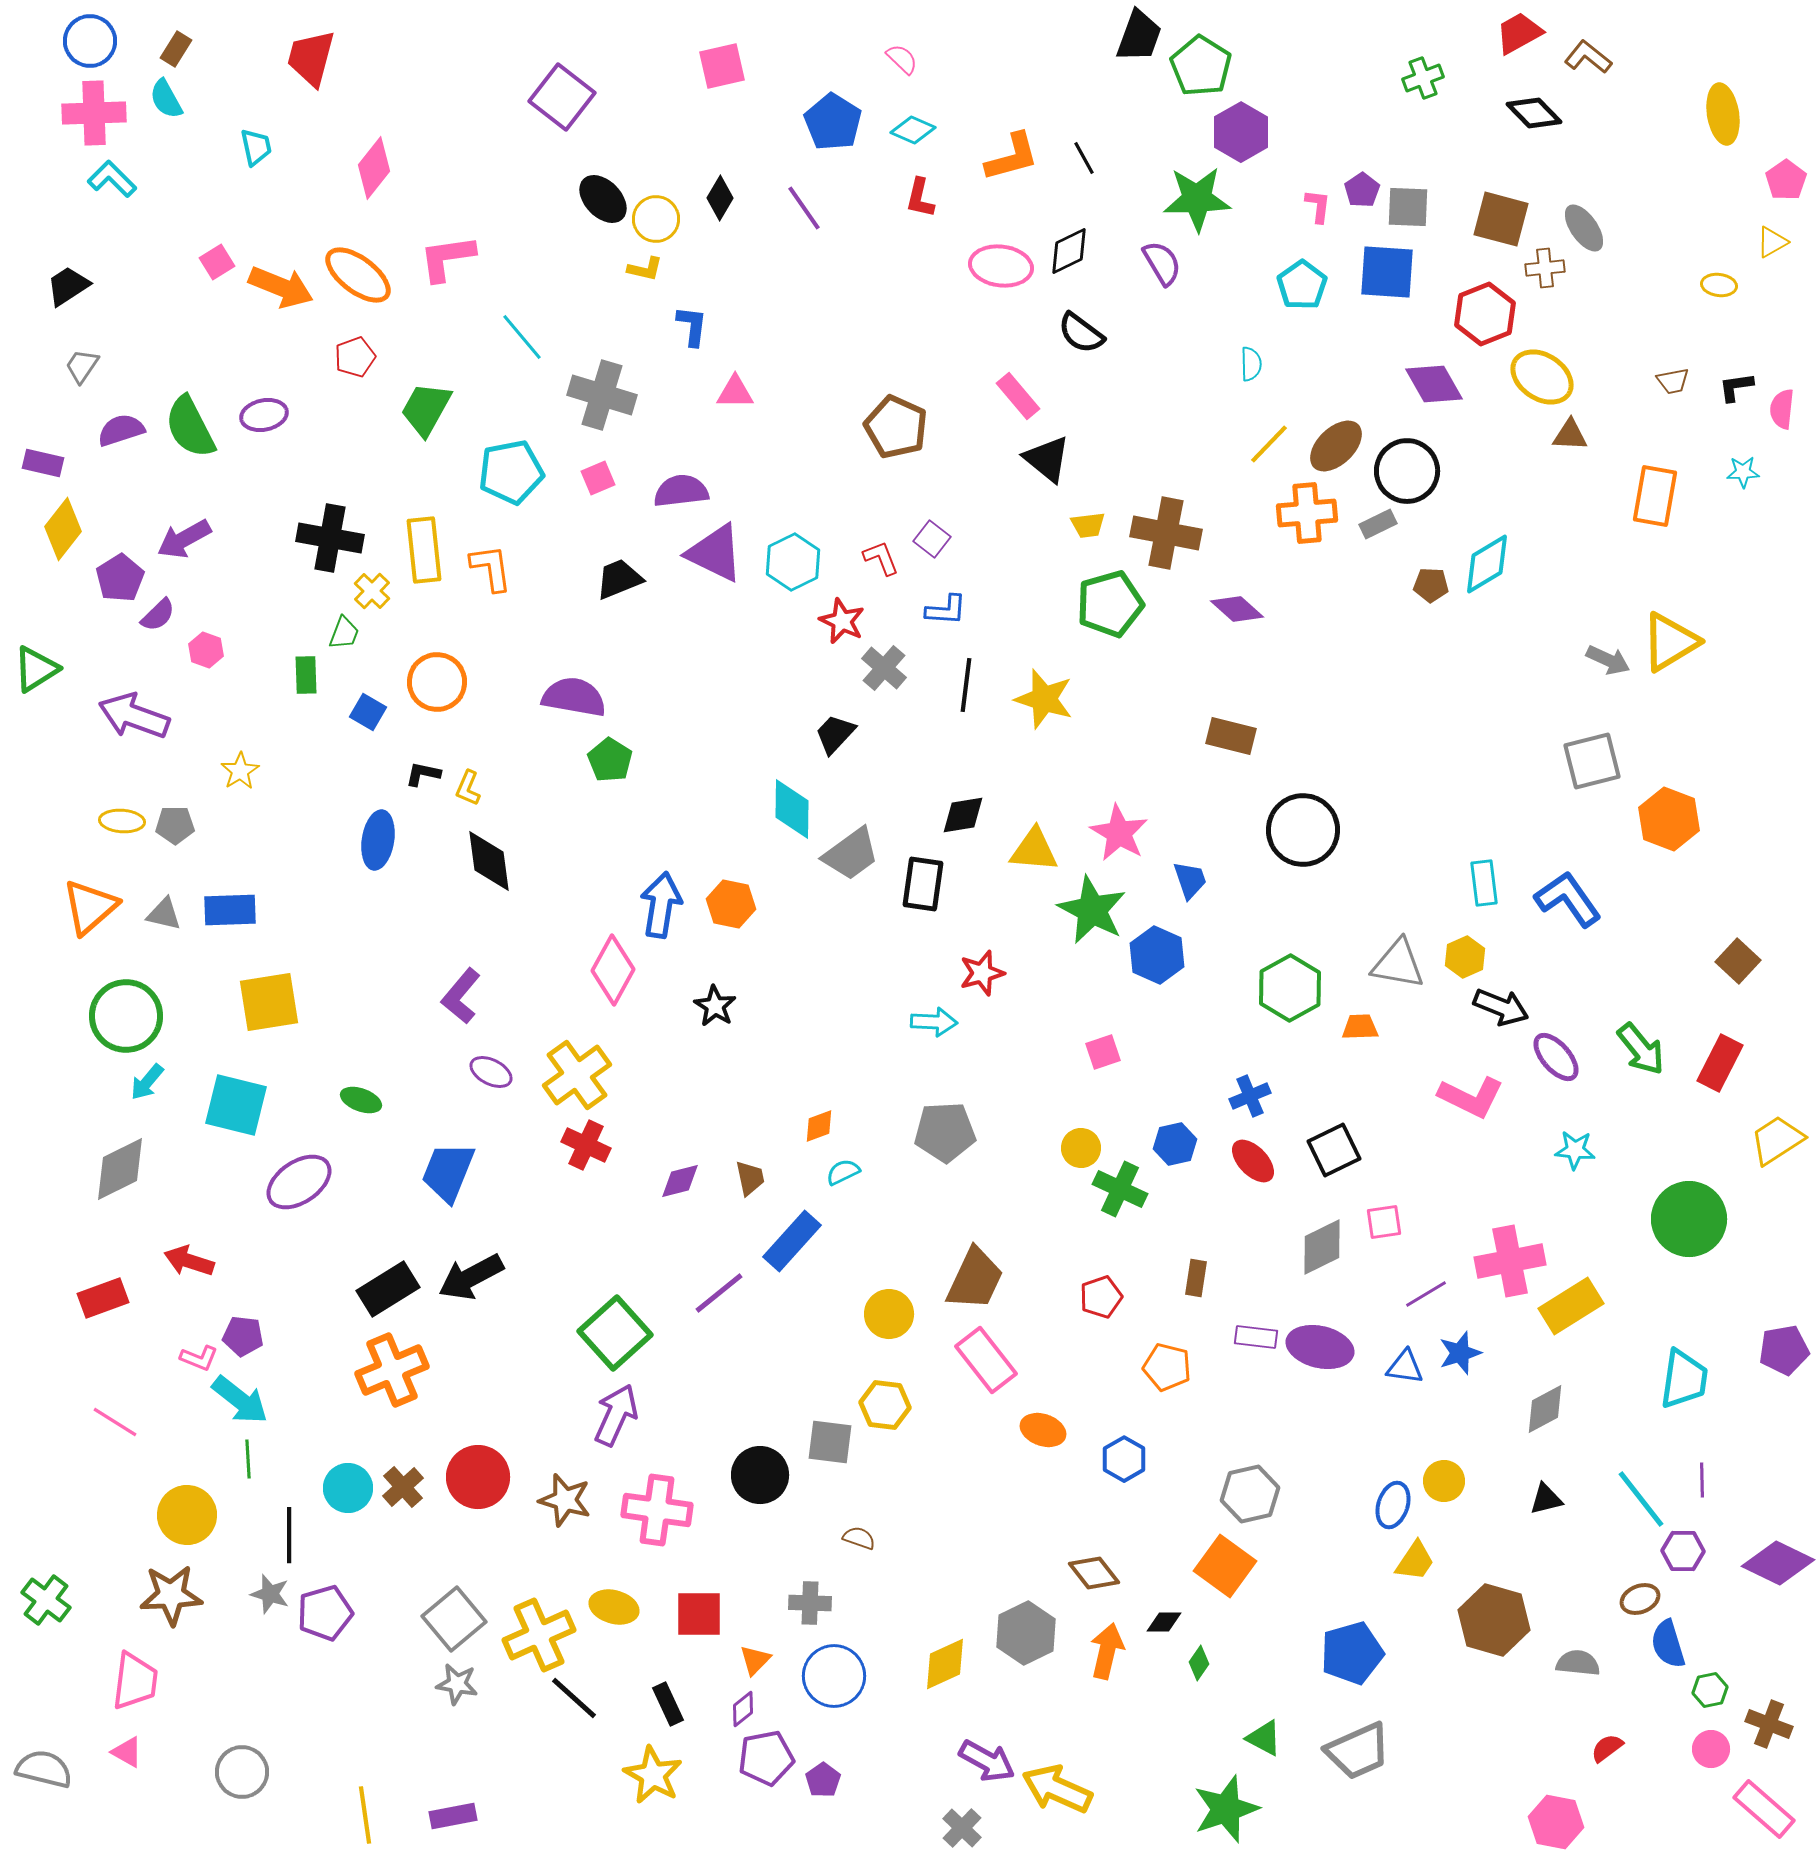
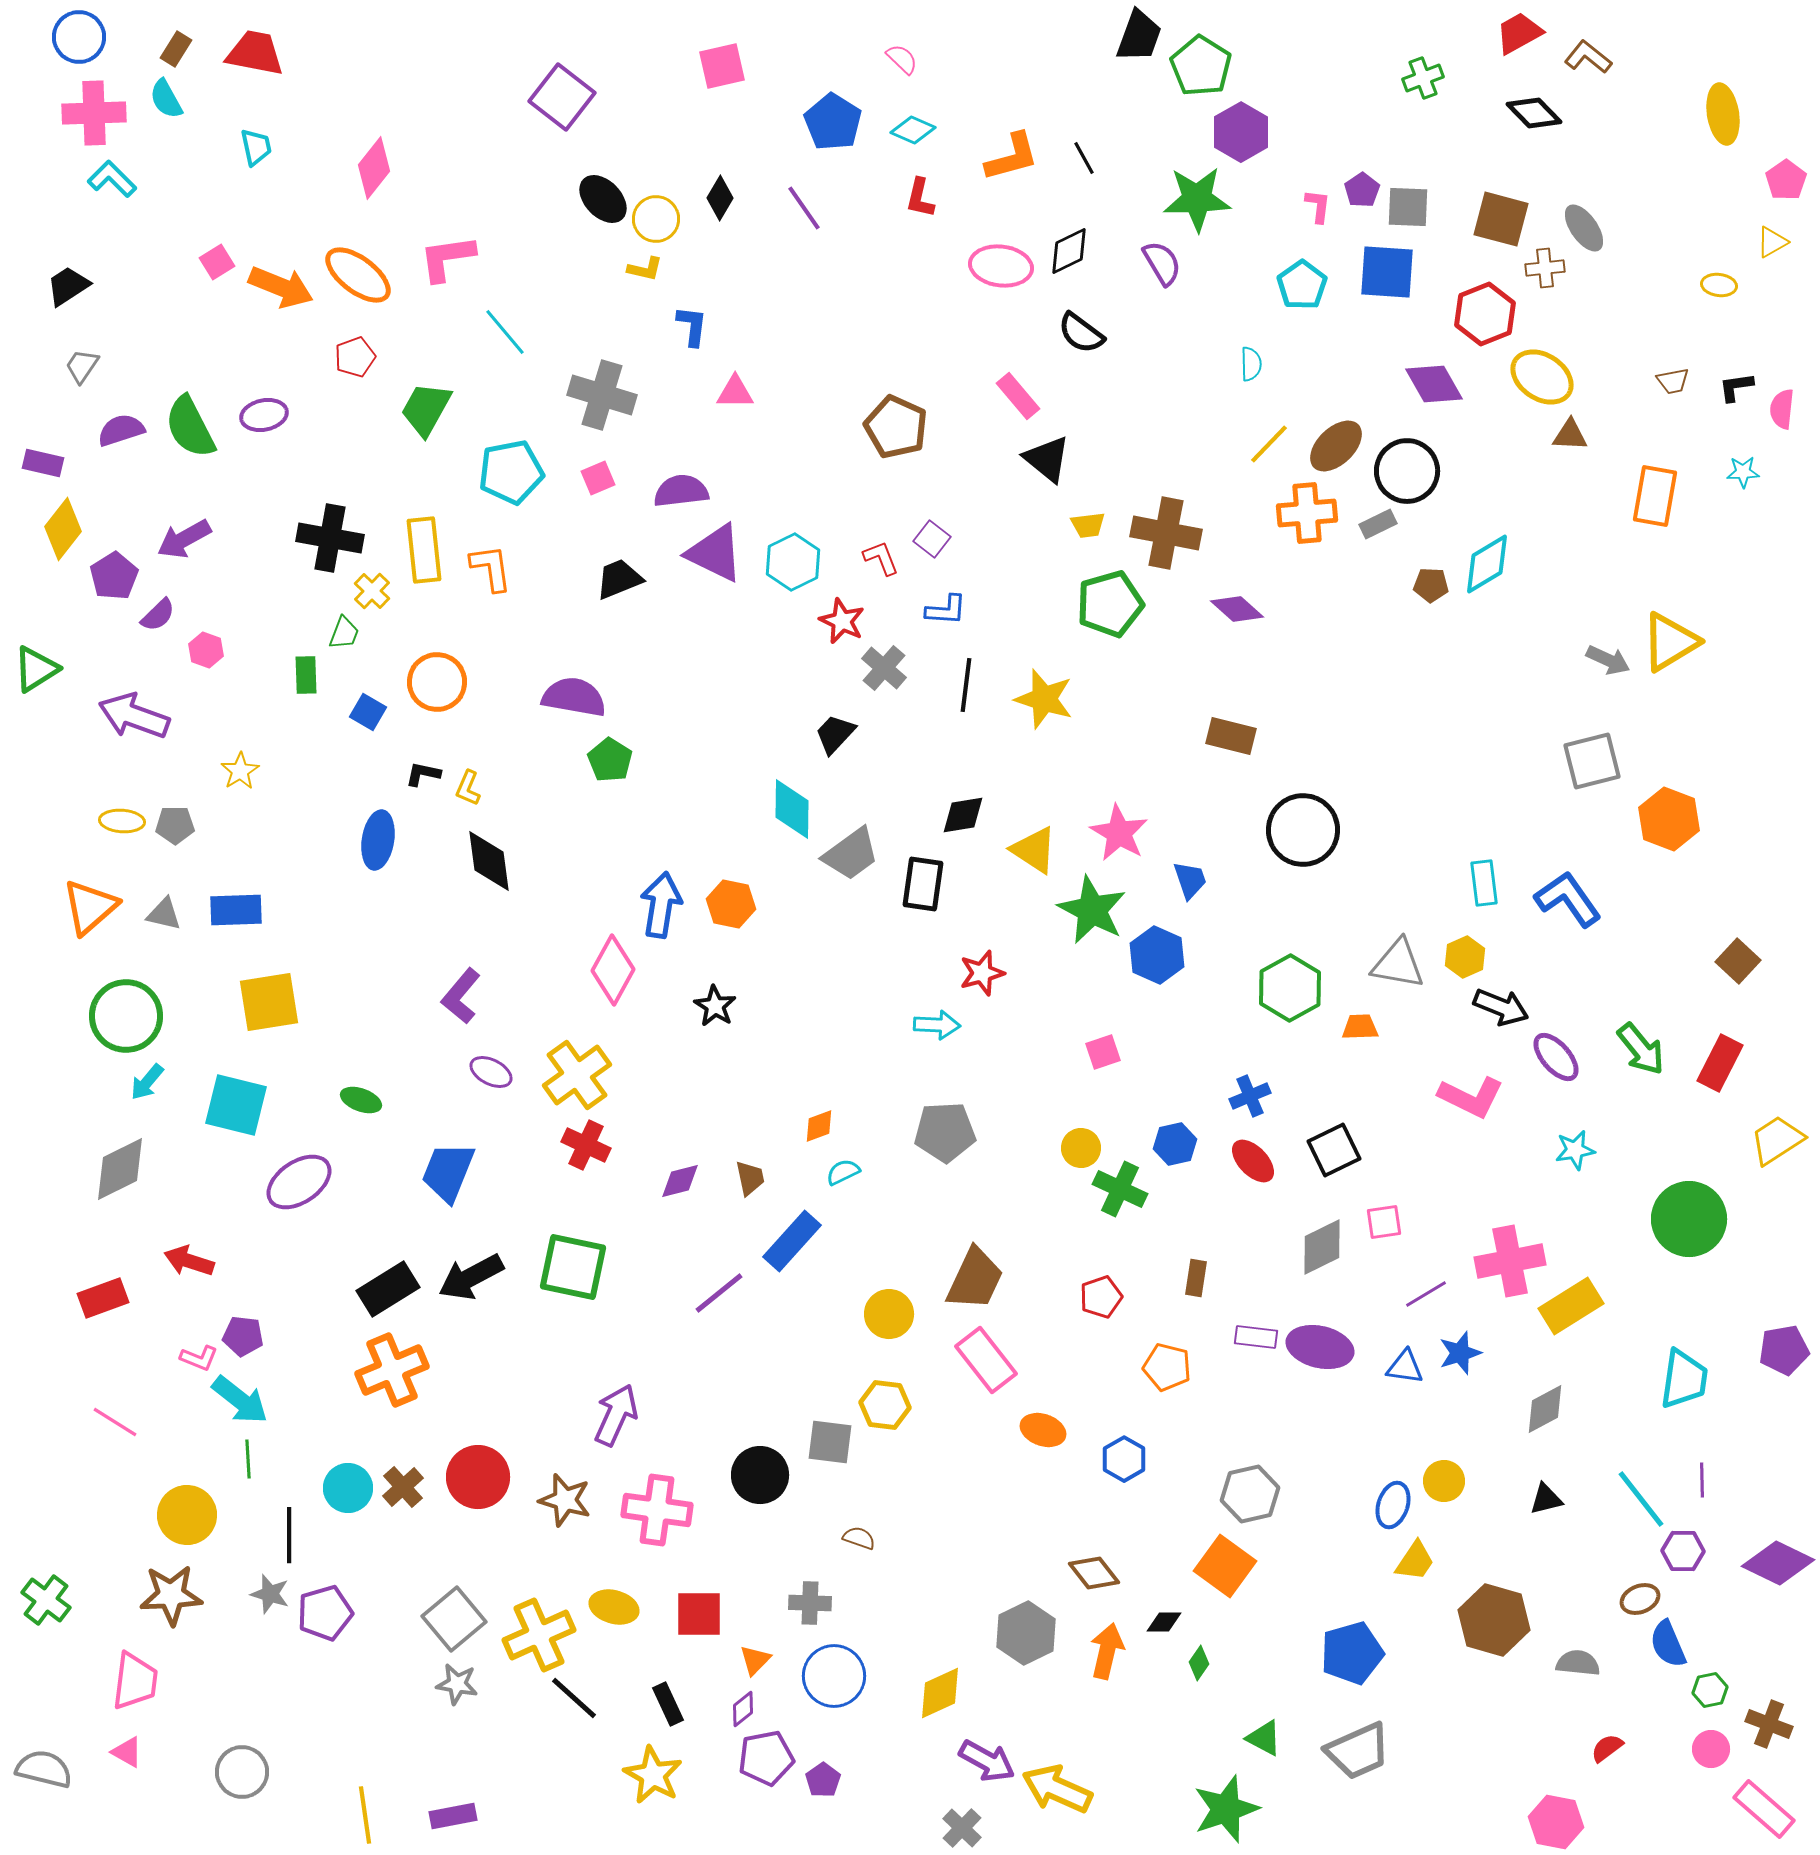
blue circle at (90, 41): moved 11 px left, 4 px up
red trapezoid at (311, 58): moved 56 px left, 5 px up; rotated 86 degrees clockwise
cyan line at (522, 337): moved 17 px left, 5 px up
purple pentagon at (120, 578): moved 6 px left, 2 px up
yellow triangle at (1034, 850): rotated 28 degrees clockwise
blue rectangle at (230, 910): moved 6 px right
cyan arrow at (934, 1022): moved 3 px right, 3 px down
cyan star at (1575, 1150): rotated 15 degrees counterclockwise
green square at (615, 1333): moved 42 px left, 66 px up; rotated 36 degrees counterclockwise
blue semicircle at (1668, 1644): rotated 6 degrees counterclockwise
yellow diamond at (945, 1664): moved 5 px left, 29 px down
